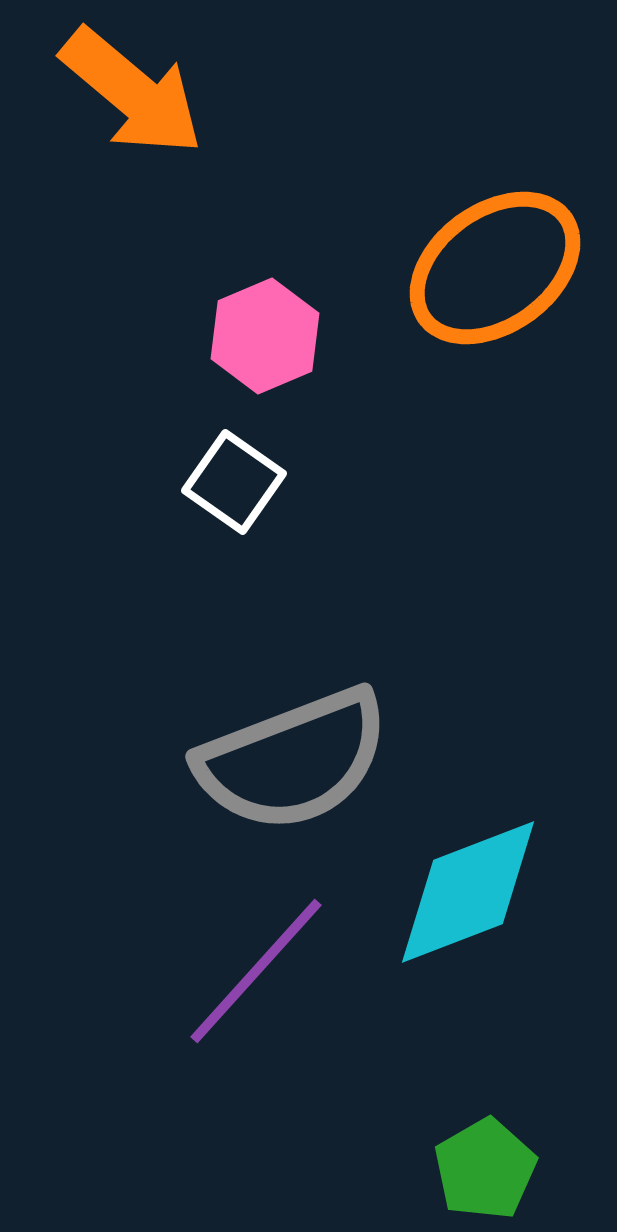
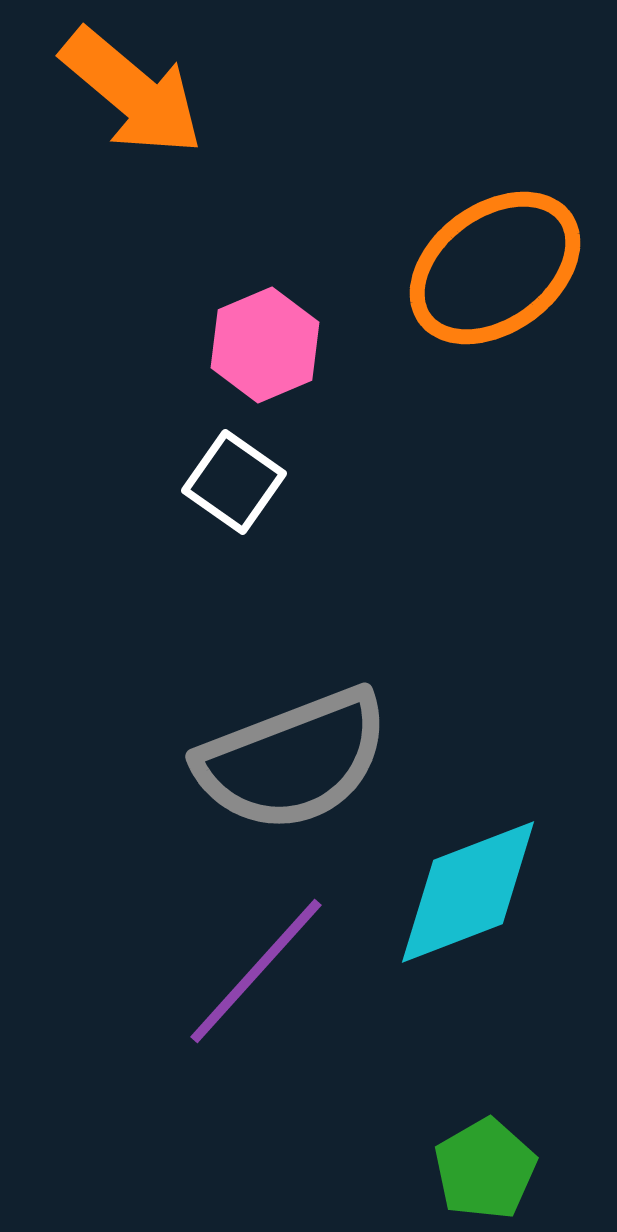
pink hexagon: moved 9 px down
